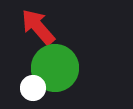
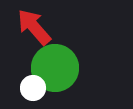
red arrow: moved 4 px left
